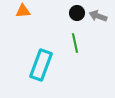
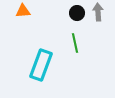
gray arrow: moved 4 px up; rotated 66 degrees clockwise
